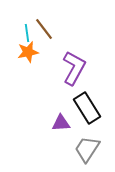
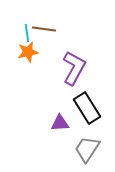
brown line: rotated 45 degrees counterclockwise
purple triangle: moved 1 px left
